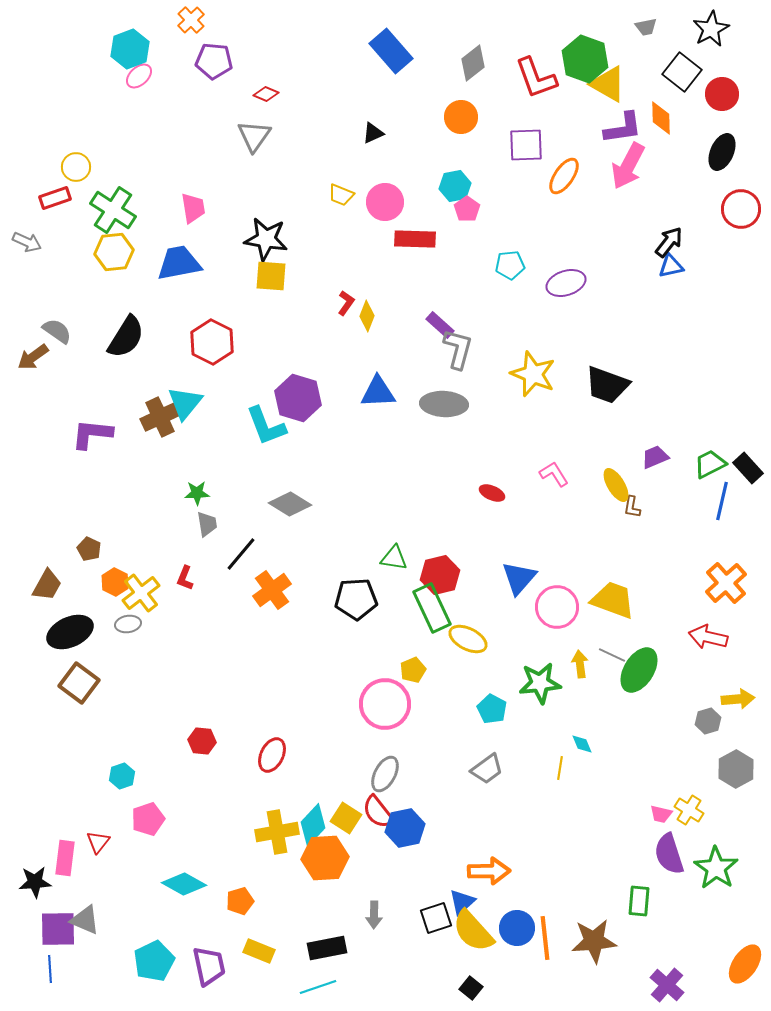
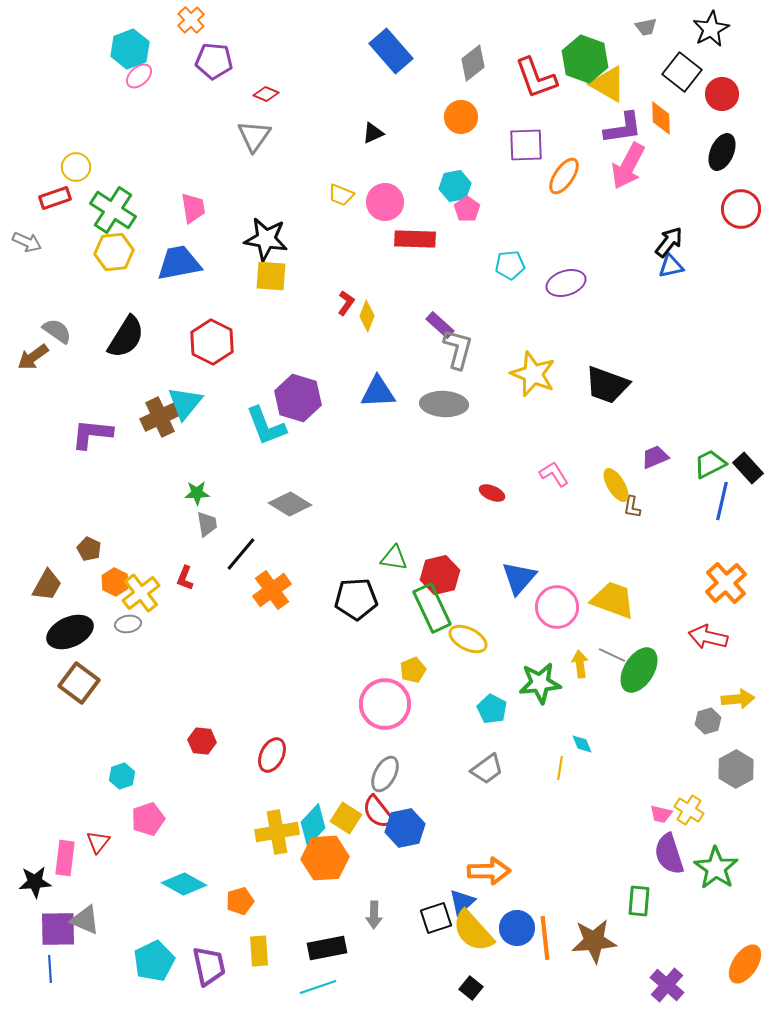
yellow rectangle at (259, 951): rotated 64 degrees clockwise
